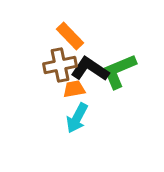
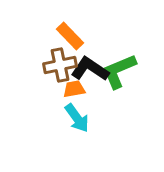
cyan arrow: rotated 64 degrees counterclockwise
